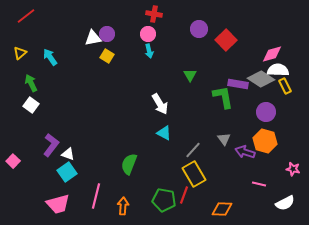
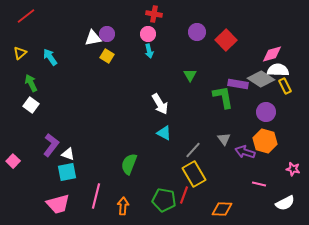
purple circle at (199, 29): moved 2 px left, 3 px down
cyan square at (67, 172): rotated 24 degrees clockwise
